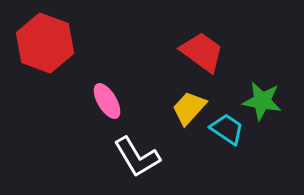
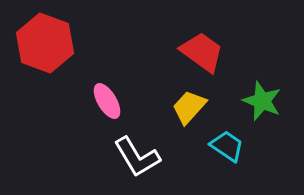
green star: rotated 12 degrees clockwise
yellow trapezoid: moved 1 px up
cyan trapezoid: moved 17 px down
